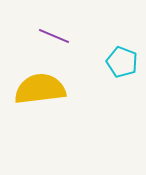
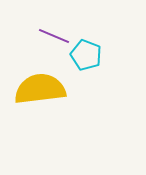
cyan pentagon: moved 36 px left, 7 px up
